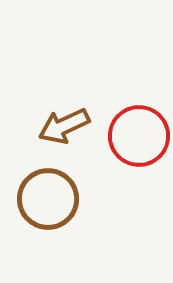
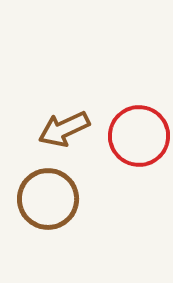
brown arrow: moved 3 px down
